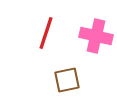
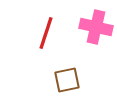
pink cross: moved 9 px up
